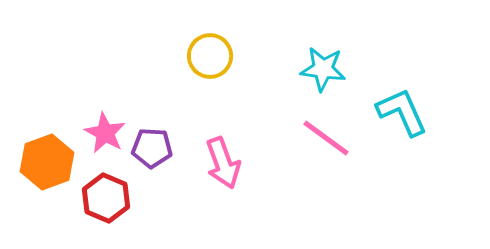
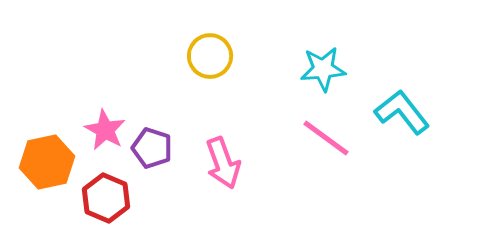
cyan star: rotated 12 degrees counterclockwise
cyan L-shape: rotated 14 degrees counterclockwise
pink star: moved 3 px up
purple pentagon: rotated 15 degrees clockwise
orange hexagon: rotated 8 degrees clockwise
